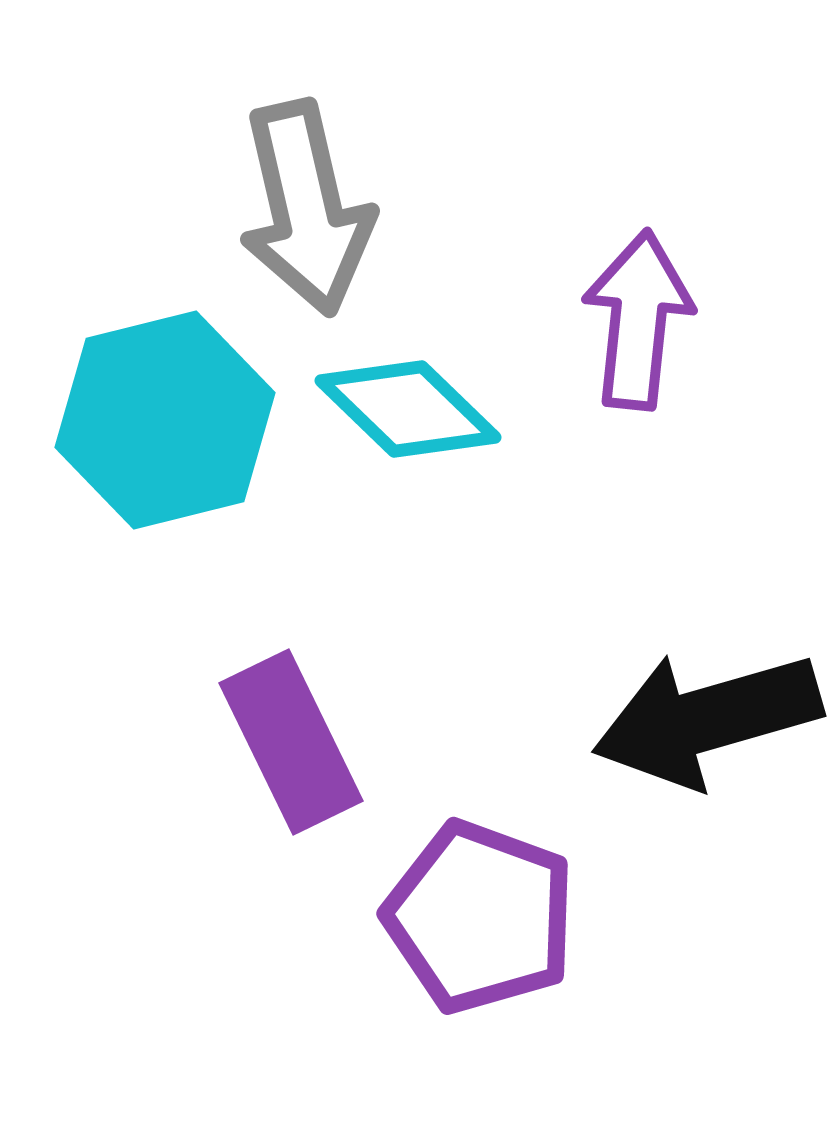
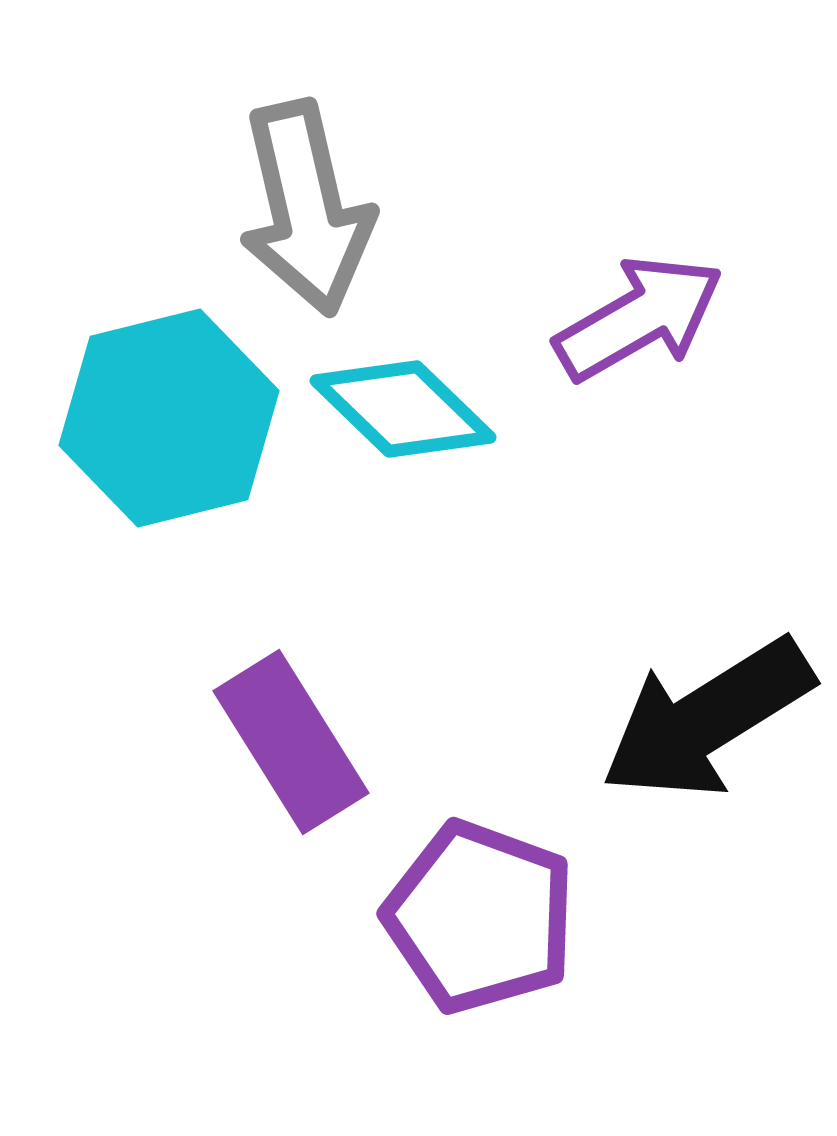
purple arrow: moved 1 px right, 2 px up; rotated 54 degrees clockwise
cyan diamond: moved 5 px left
cyan hexagon: moved 4 px right, 2 px up
black arrow: rotated 16 degrees counterclockwise
purple rectangle: rotated 6 degrees counterclockwise
